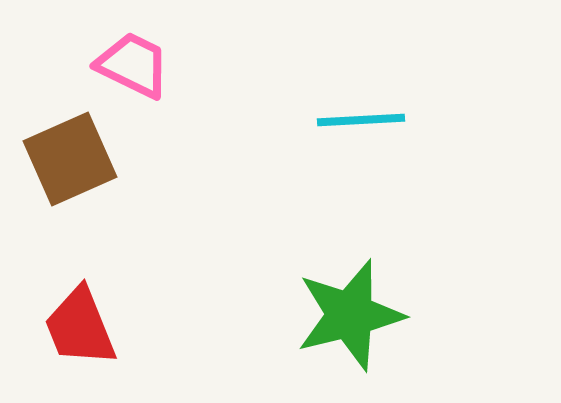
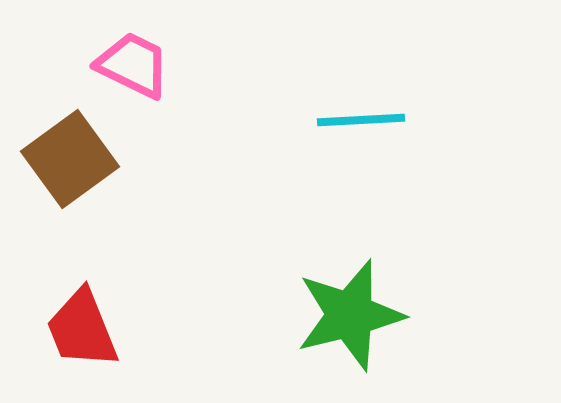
brown square: rotated 12 degrees counterclockwise
red trapezoid: moved 2 px right, 2 px down
